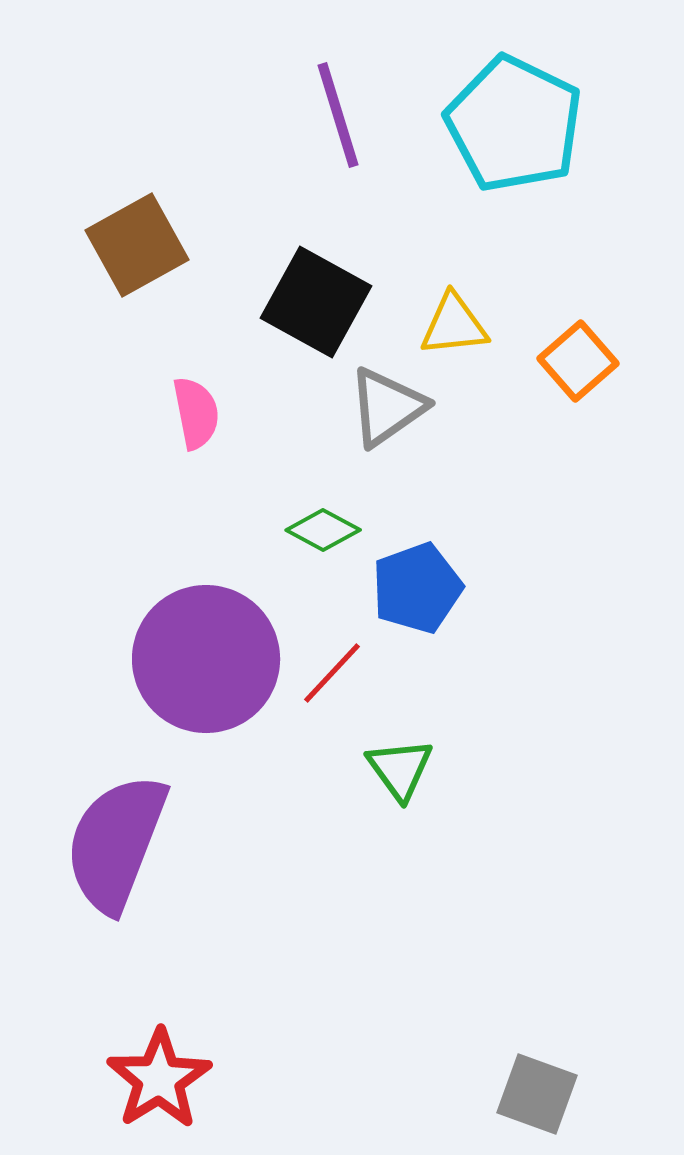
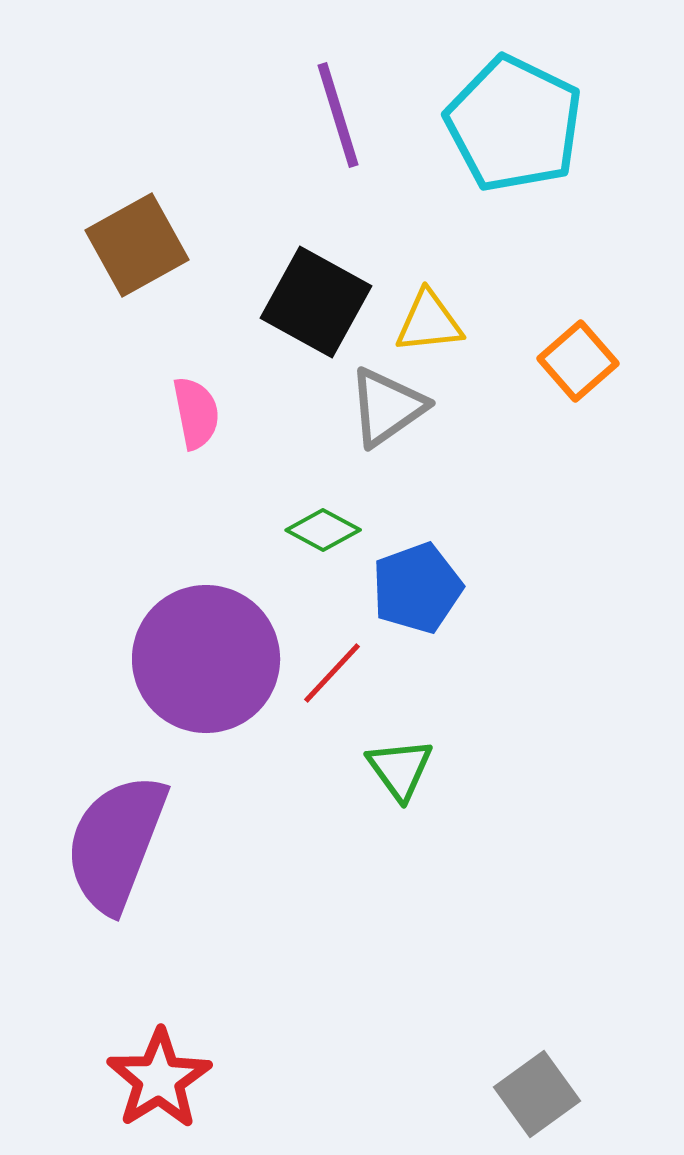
yellow triangle: moved 25 px left, 3 px up
gray square: rotated 34 degrees clockwise
